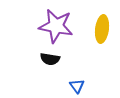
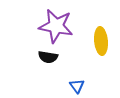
yellow ellipse: moved 1 px left, 12 px down; rotated 12 degrees counterclockwise
black semicircle: moved 2 px left, 2 px up
